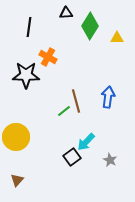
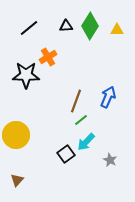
black triangle: moved 13 px down
black line: moved 1 px down; rotated 42 degrees clockwise
yellow triangle: moved 8 px up
orange cross: rotated 30 degrees clockwise
blue arrow: rotated 15 degrees clockwise
brown line: rotated 35 degrees clockwise
green line: moved 17 px right, 9 px down
yellow circle: moved 2 px up
black square: moved 6 px left, 3 px up
